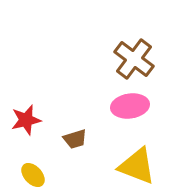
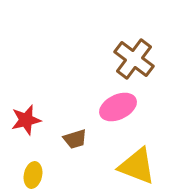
pink ellipse: moved 12 px left, 1 px down; rotated 18 degrees counterclockwise
yellow ellipse: rotated 55 degrees clockwise
